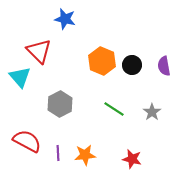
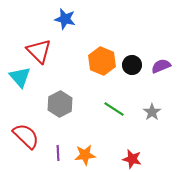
purple semicircle: moved 3 px left; rotated 78 degrees clockwise
red semicircle: moved 1 px left, 5 px up; rotated 16 degrees clockwise
